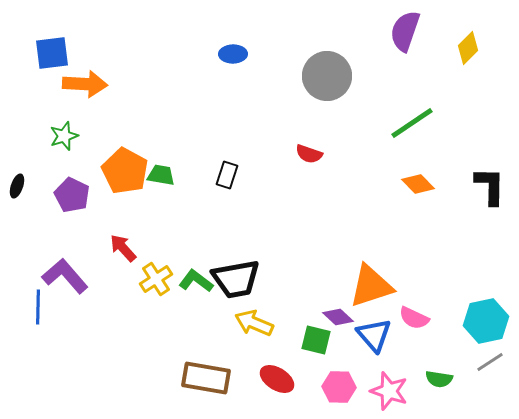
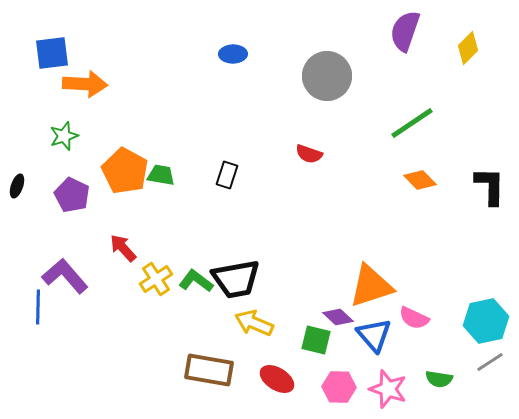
orange diamond: moved 2 px right, 4 px up
brown rectangle: moved 3 px right, 8 px up
pink star: moved 1 px left, 2 px up
